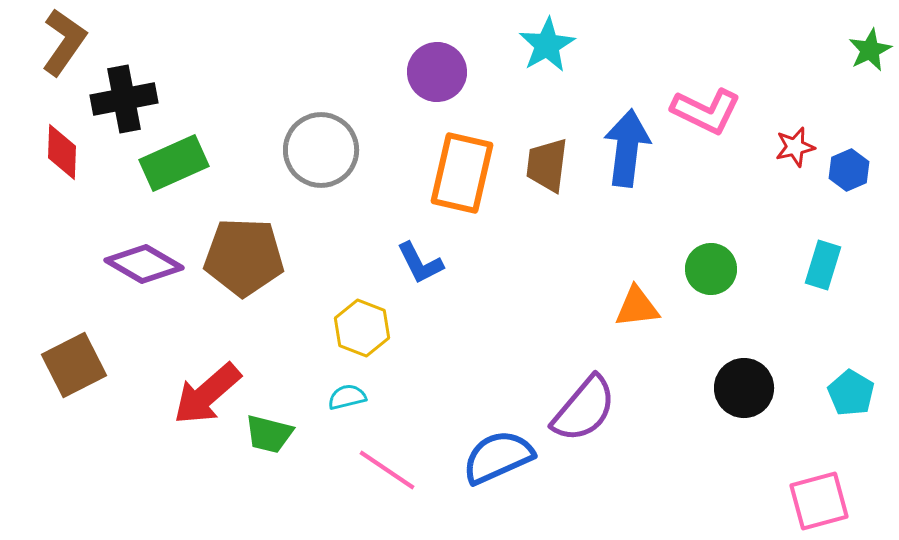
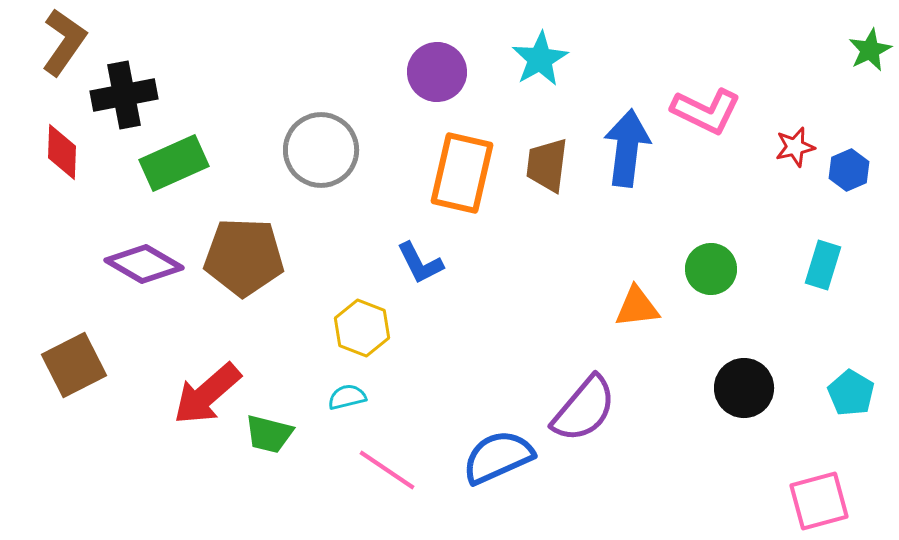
cyan star: moved 7 px left, 14 px down
black cross: moved 4 px up
